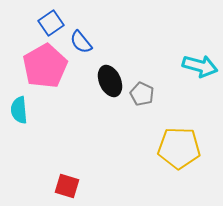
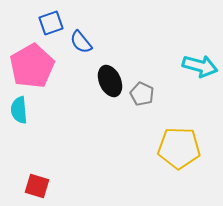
blue square: rotated 15 degrees clockwise
pink pentagon: moved 13 px left
red square: moved 30 px left
